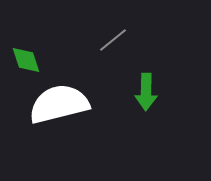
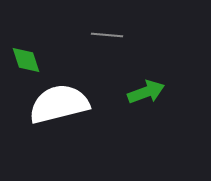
gray line: moved 6 px left, 5 px up; rotated 44 degrees clockwise
green arrow: rotated 111 degrees counterclockwise
